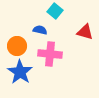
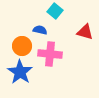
orange circle: moved 5 px right
